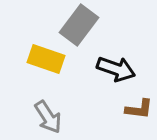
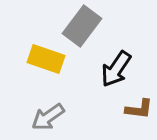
gray rectangle: moved 3 px right, 1 px down
black arrow: rotated 105 degrees clockwise
gray arrow: rotated 88 degrees clockwise
